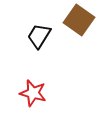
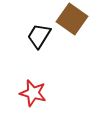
brown square: moved 7 px left, 1 px up
